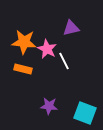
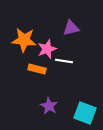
orange star: moved 2 px up
pink star: rotated 24 degrees clockwise
white line: rotated 54 degrees counterclockwise
orange rectangle: moved 14 px right
purple star: rotated 24 degrees clockwise
